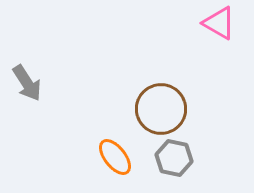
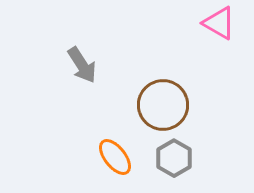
gray arrow: moved 55 px right, 18 px up
brown circle: moved 2 px right, 4 px up
gray hexagon: rotated 18 degrees clockwise
